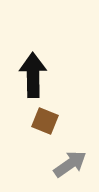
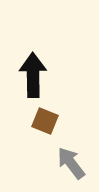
gray arrow: moved 1 px right, 1 px up; rotated 92 degrees counterclockwise
